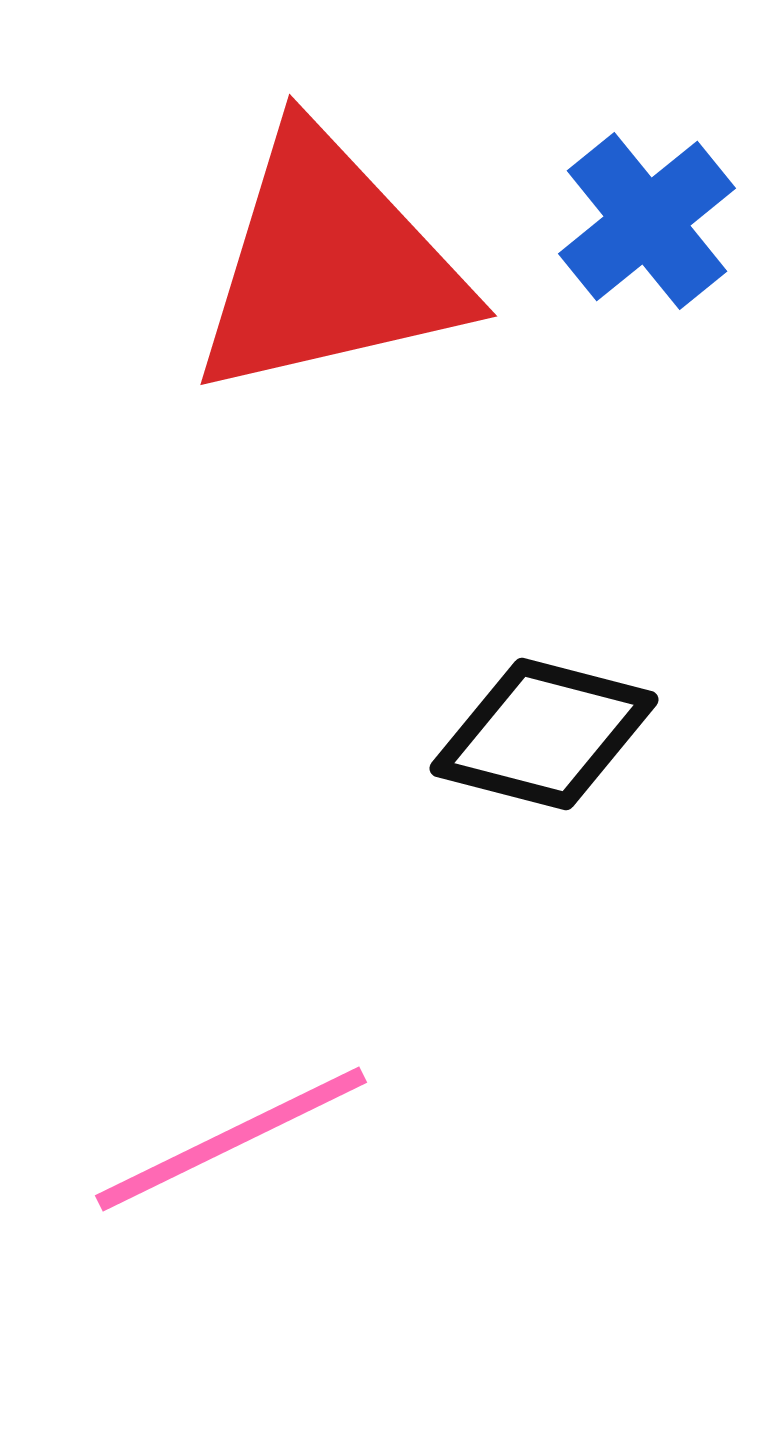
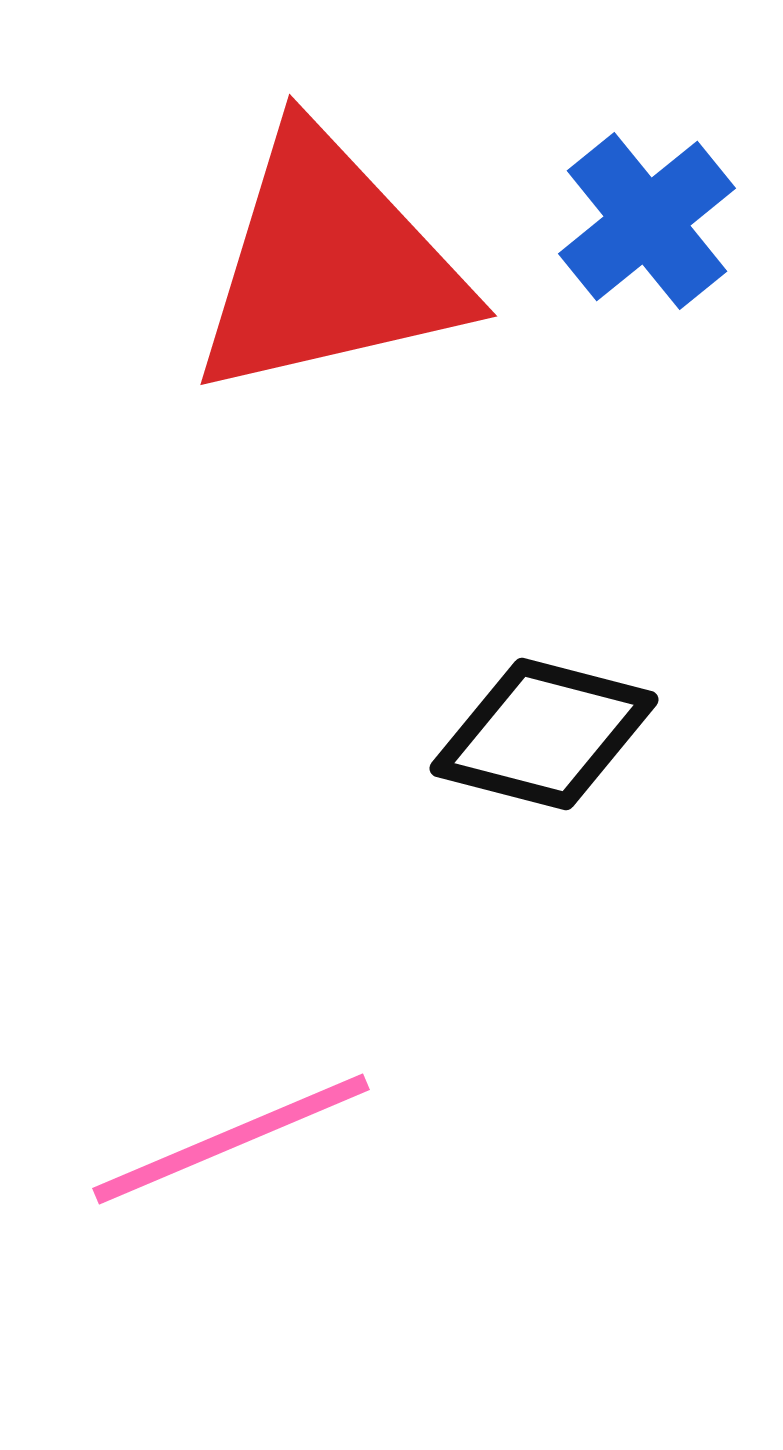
pink line: rotated 3 degrees clockwise
